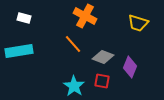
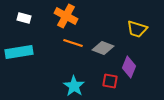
orange cross: moved 19 px left
yellow trapezoid: moved 1 px left, 6 px down
orange line: moved 1 px up; rotated 30 degrees counterclockwise
cyan rectangle: moved 1 px down
gray diamond: moved 9 px up
purple diamond: moved 1 px left
red square: moved 8 px right
